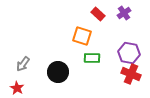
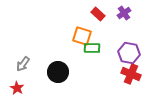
green rectangle: moved 10 px up
